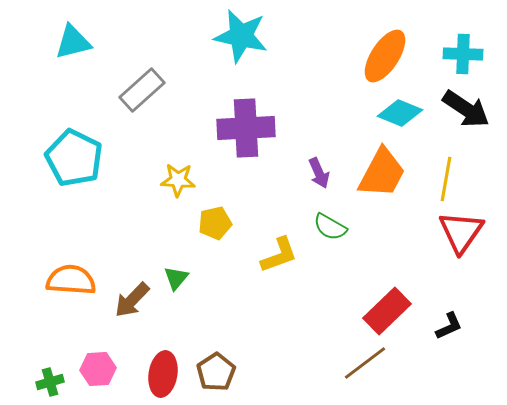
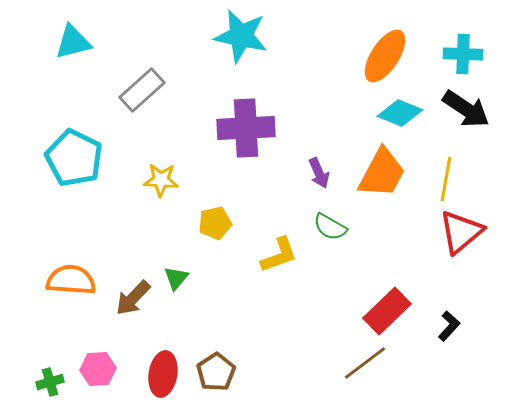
yellow star: moved 17 px left
red triangle: rotated 15 degrees clockwise
brown arrow: moved 1 px right, 2 px up
black L-shape: rotated 24 degrees counterclockwise
